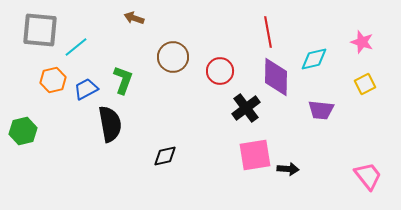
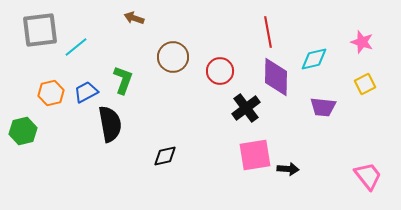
gray square: rotated 12 degrees counterclockwise
orange hexagon: moved 2 px left, 13 px down
blue trapezoid: moved 3 px down
purple trapezoid: moved 2 px right, 3 px up
